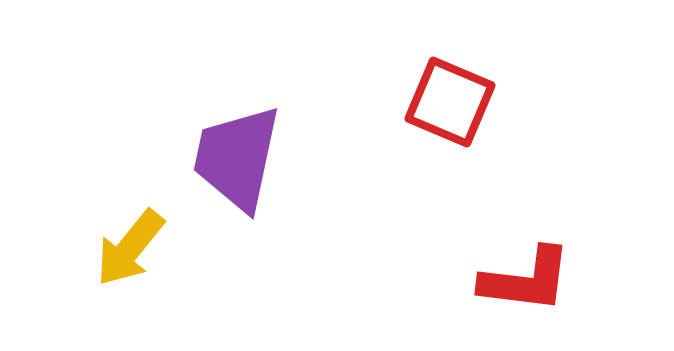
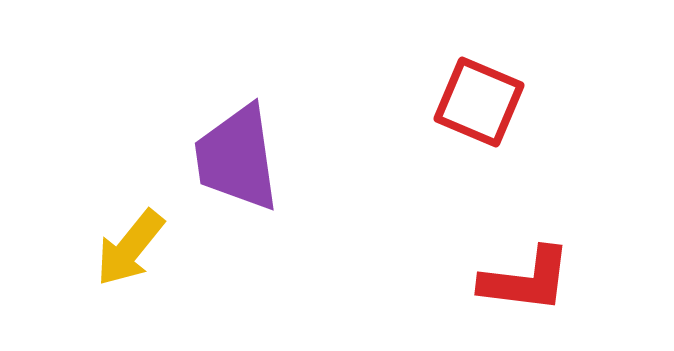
red square: moved 29 px right
purple trapezoid: rotated 20 degrees counterclockwise
